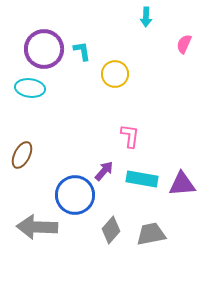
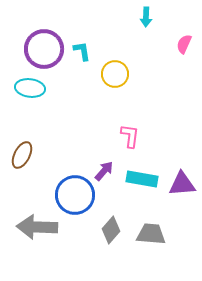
gray trapezoid: rotated 16 degrees clockwise
